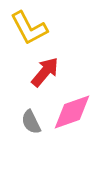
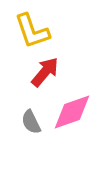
yellow L-shape: moved 3 px right, 3 px down; rotated 9 degrees clockwise
